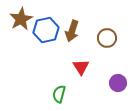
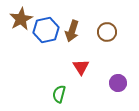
brown circle: moved 6 px up
